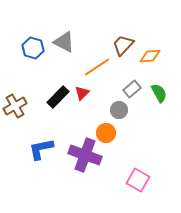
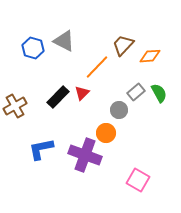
gray triangle: moved 1 px up
orange line: rotated 12 degrees counterclockwise
gray rectangle: moved 4 px right, 3 px down
